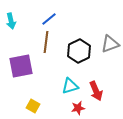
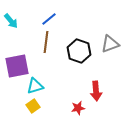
cyan arrow: rotated 28 degrees counterclockwise
black hexagon: rotated 15 degrees counterclockwise
purple square: moved 4 px left
cyan triangle: moved 35 px left
red arrow: rotated 18 degrees clockwise
yellow square: rotated 24 degrees clockwise
